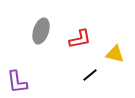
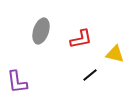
red L-shape: moved 1 px right
